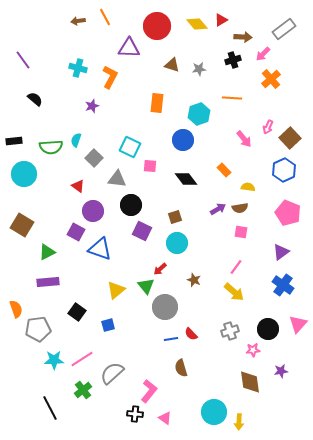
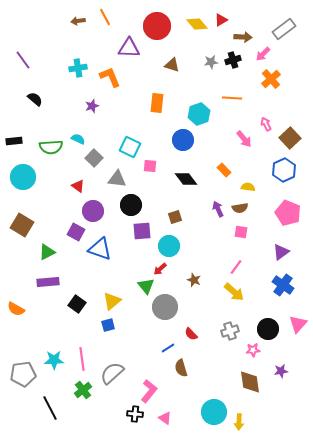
cyan cross at (78, 68): rotated 24 degrees counterclockwise
gray star at (199, 69): moved 12 px right, 7 px up
orange L-shape at (110, 77): rotated 50 degrees counterclockwise
pink arrow at (268, 127): moved 2 px left, 3 px up; rotated 128 degrees clockwise
cyan semicircle at (76, 140): moved 2 px right, 1 px up; rotated 96 degrees clockwise
cyan circle at (24, 174): moved 1 px left, 3 px down
purple arrow at (218, 209): rotated 84 degrees counterclockwise
purple square at (142, 231): rotated 30 degrees counterclockwise
cyan circle at (177, 243): moved 8 px left, 3 px down
yellow triangle at (116, 290): moved 4 px left, 11 px down
orange semicircle at (16, 309): rotated 138 degrees clockwise
black square at (77, 312): moved 8 px up
gray pentagon at (38, 329): moved 15 px left, 45 px down
blue line at (171, 339): moved 3 px left, 9 px down; rotated 24 degrees counterclockwise
pink line at (82, 359): rotated 65 degrees counterclockwise
